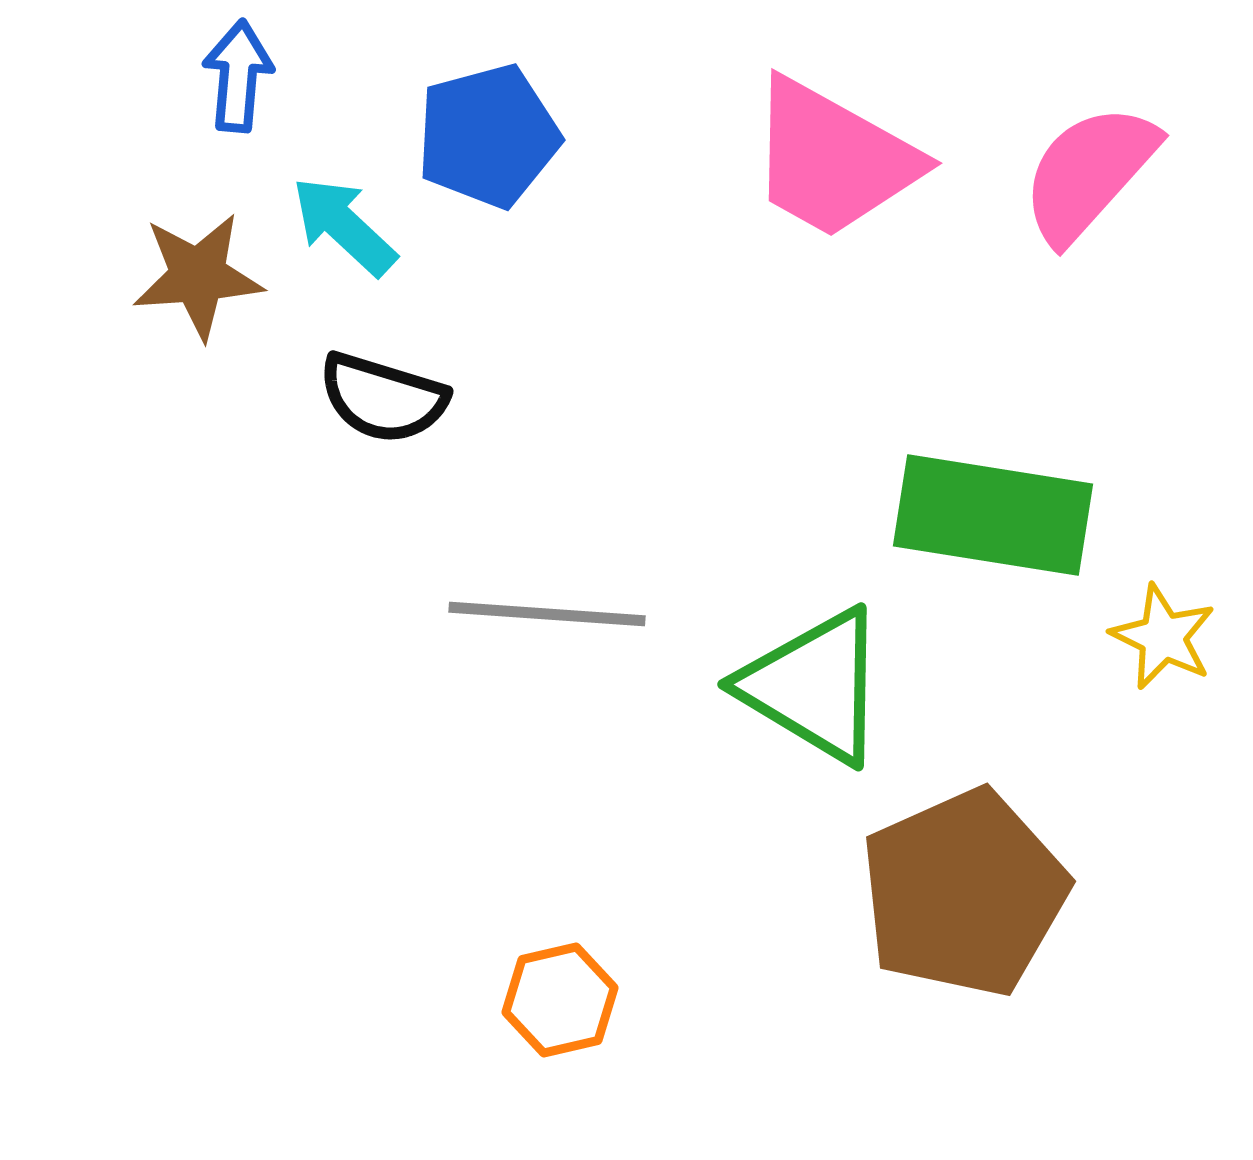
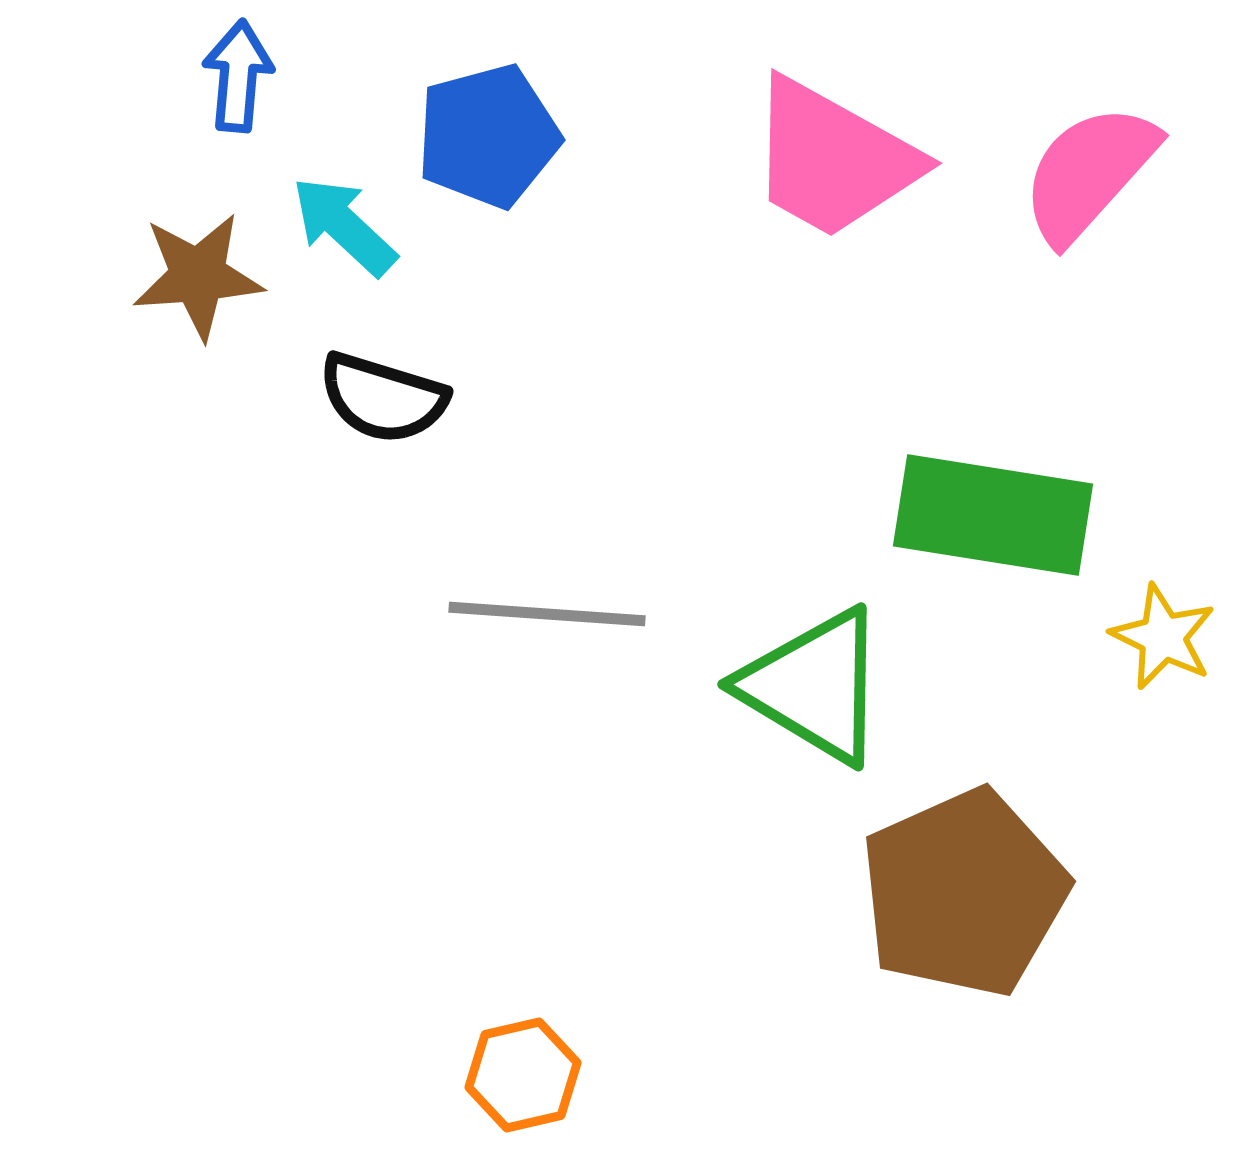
orange hexagon: moved 37 px left, 75 px down
